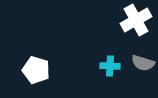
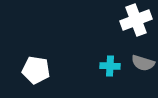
white cross: rotated 8 degrees clockwise
white pentagon: rotated 8 degrees counterclockwise
